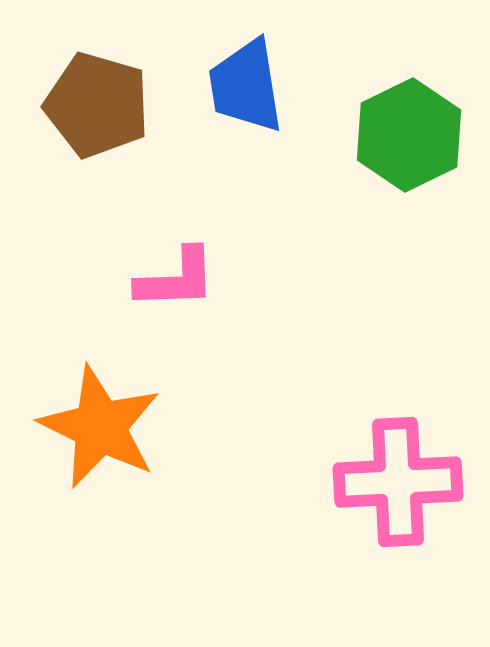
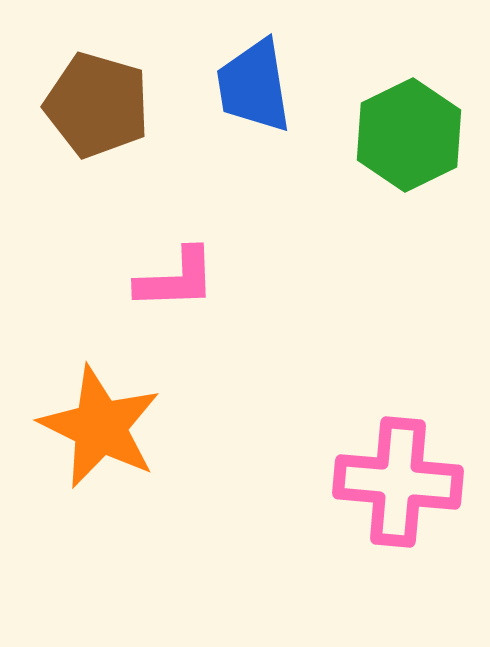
blue trapezoid: moved 8 px right
pink cross: rotated 8 degrees clockwise
